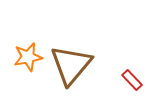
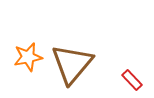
brown triangle: moved 1 px right, 1 px up
